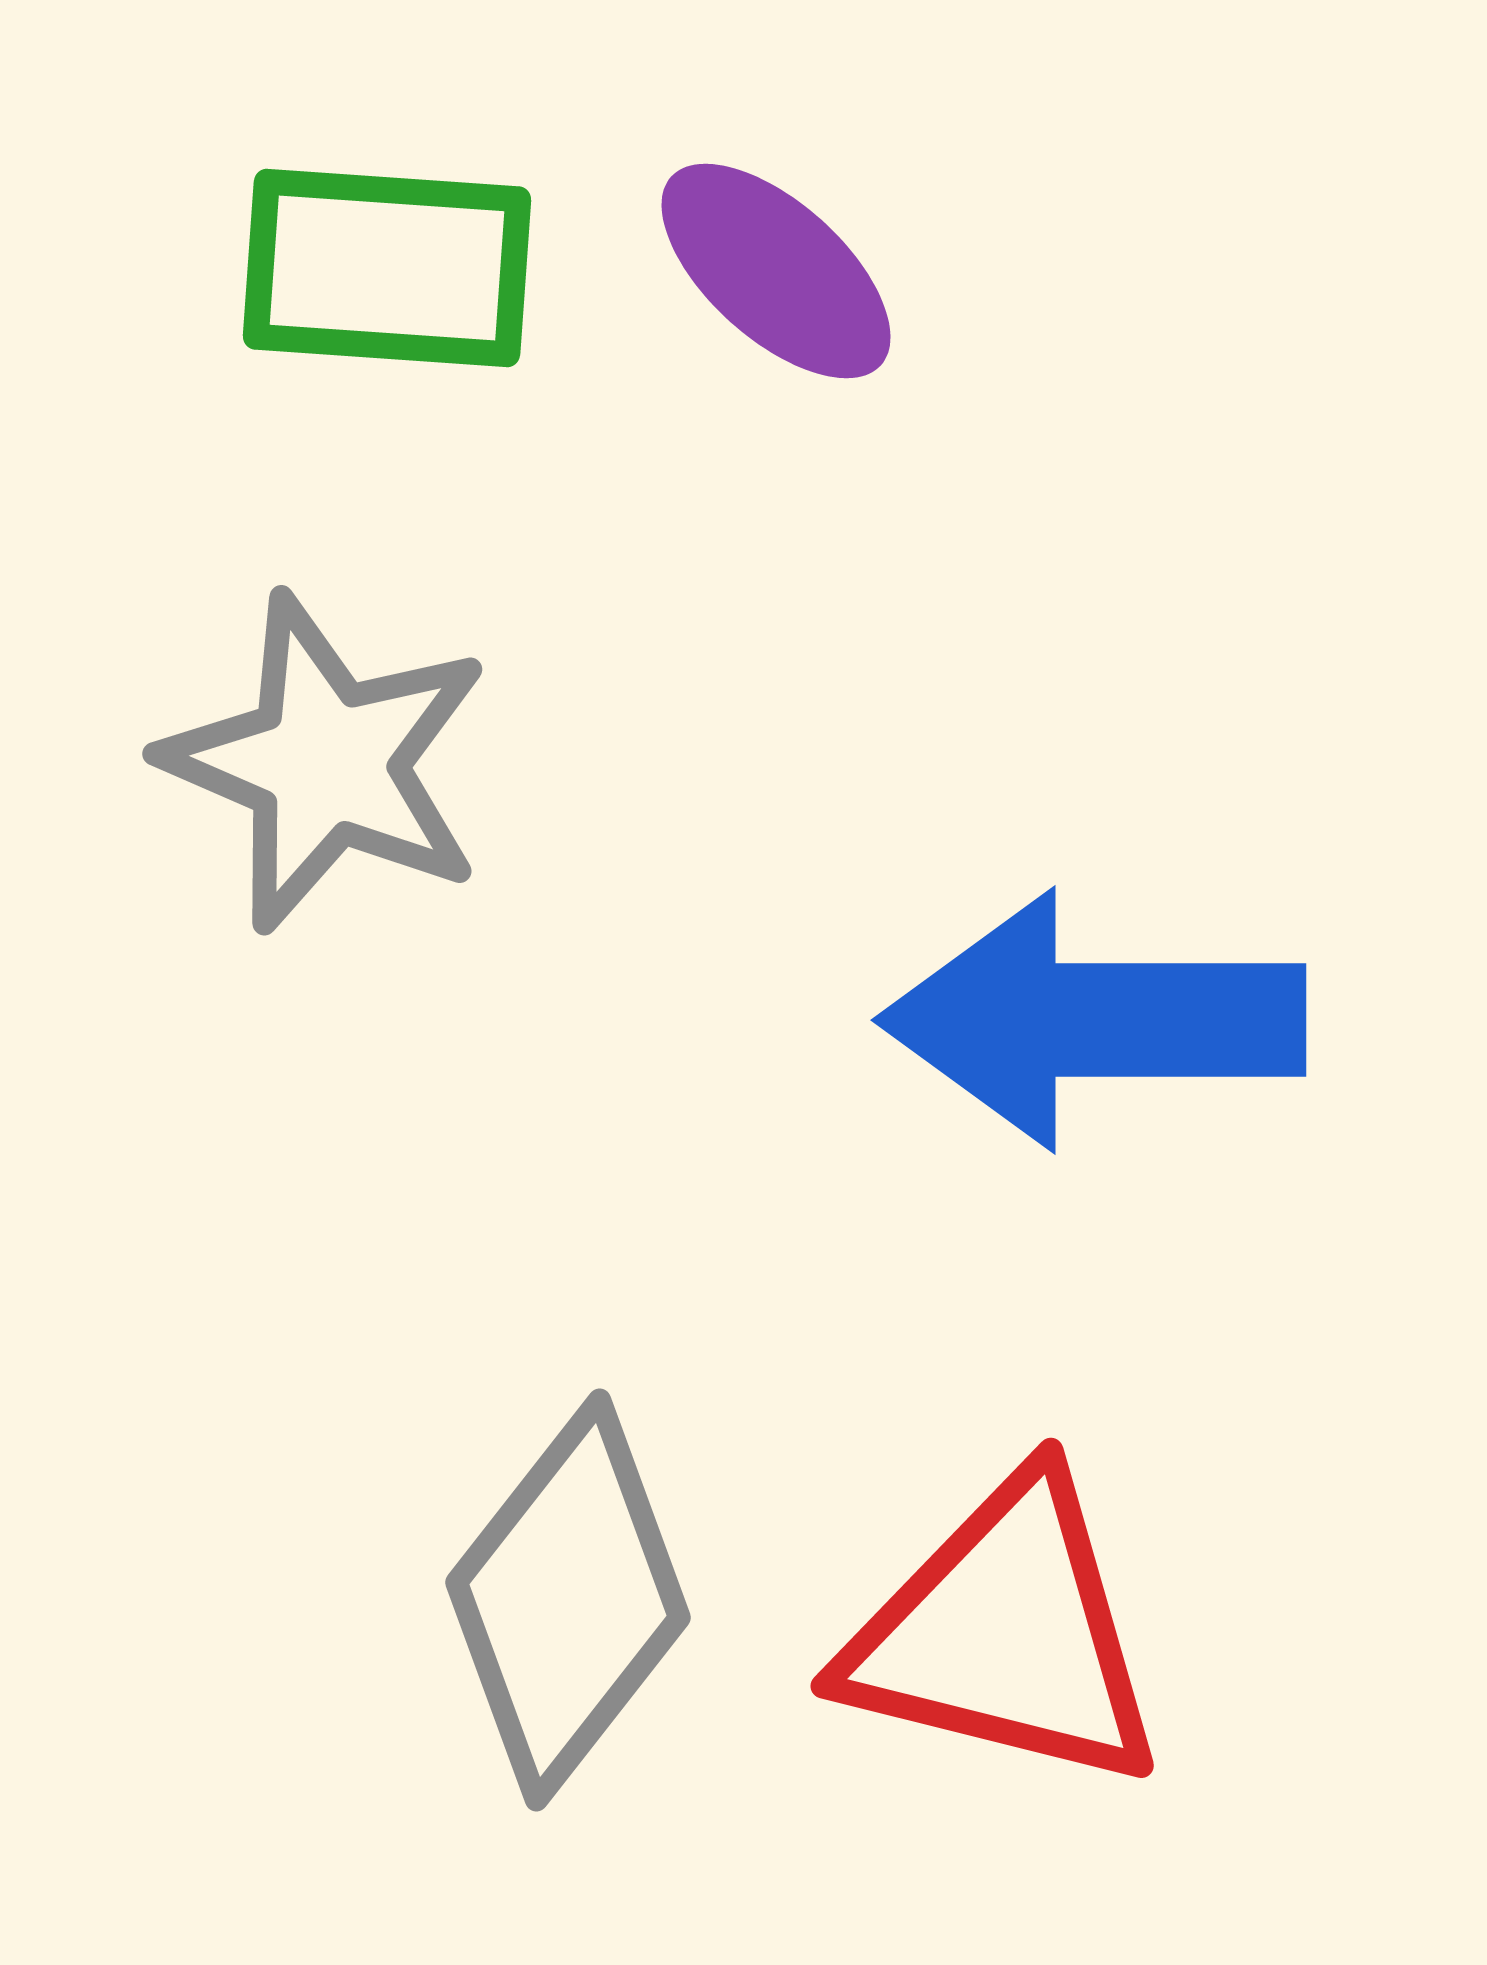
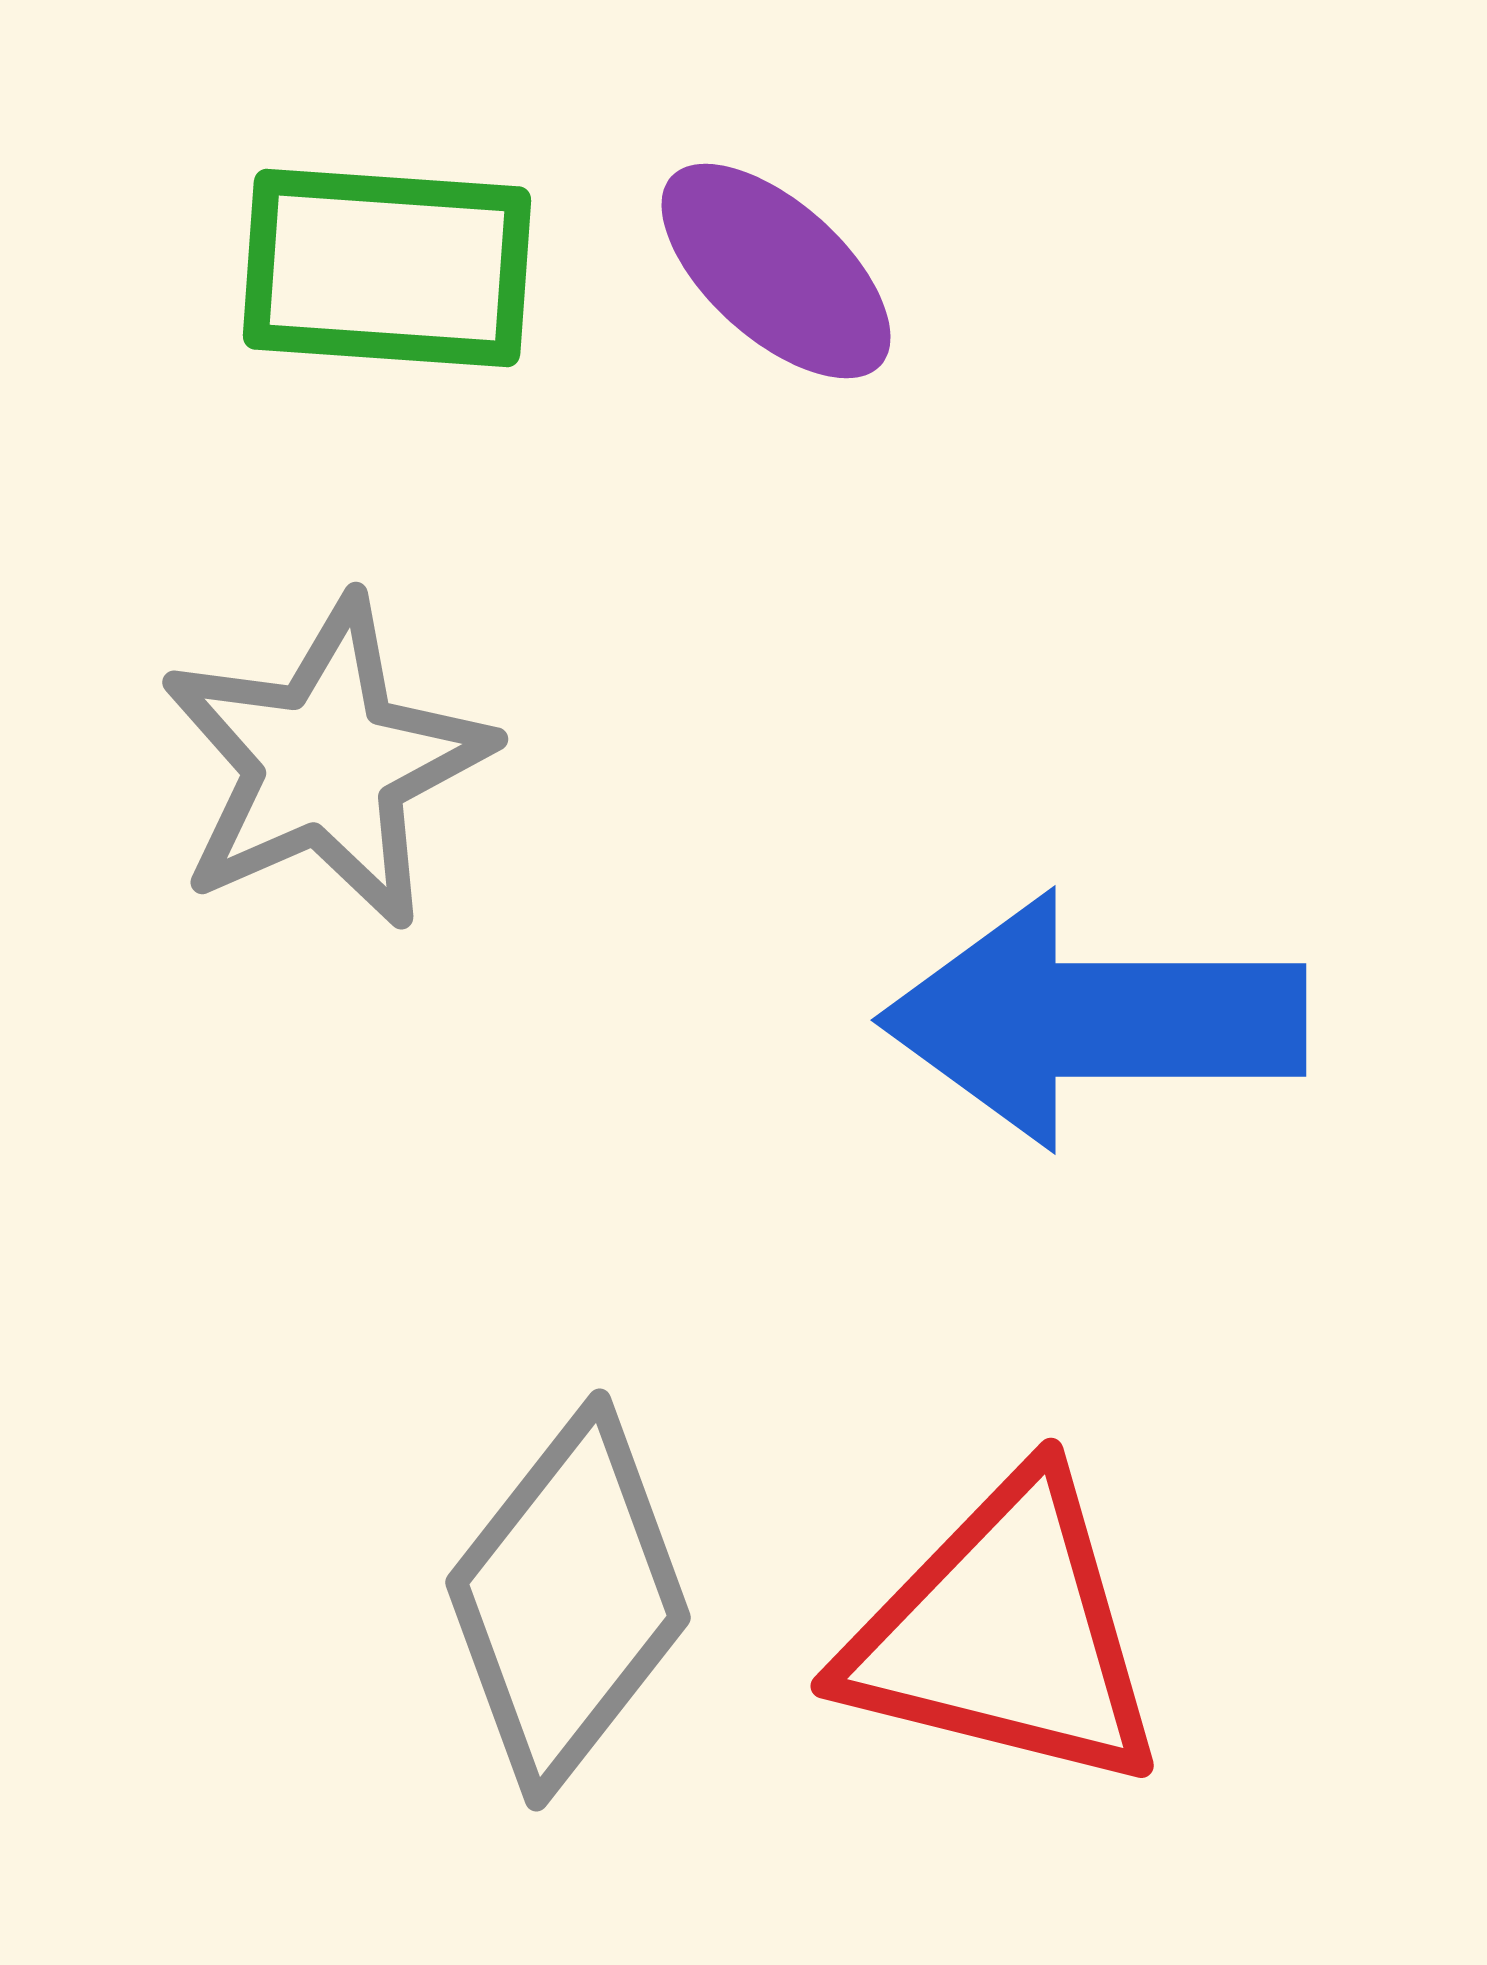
gray star: rotated 25 degrees clockwise
